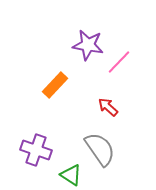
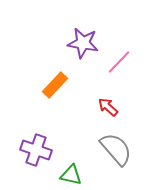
purple star: moved 5 px left, 2 px up
gray semicircle: moved 16 px right; rotated 6 degrees counterclockwise
green triangle: rotated 20 degrees counterclockwise
